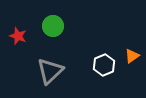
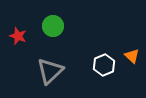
orange triangle: rotated 42 degrees counterclockwise
